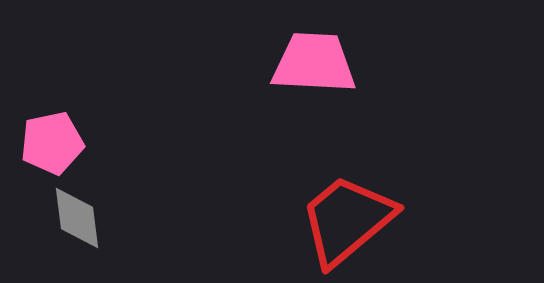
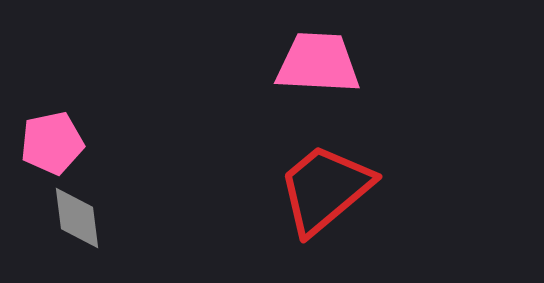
pink trapezoid: moved 4 px right
red trapezoid: moved 22 px left, 31 px up
